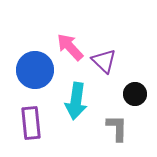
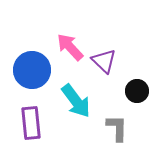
blue circle: moved 3 px left
black circle: moved 2 px right, 3 px up
cyan arrow: rotated 45 degrees counterclockwise
